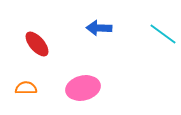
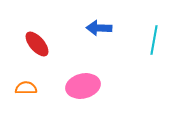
cyan line: moved 9 px left, 6 px down; rotated 64 degrees clockwise
pink ellipse: moved 2 px up
